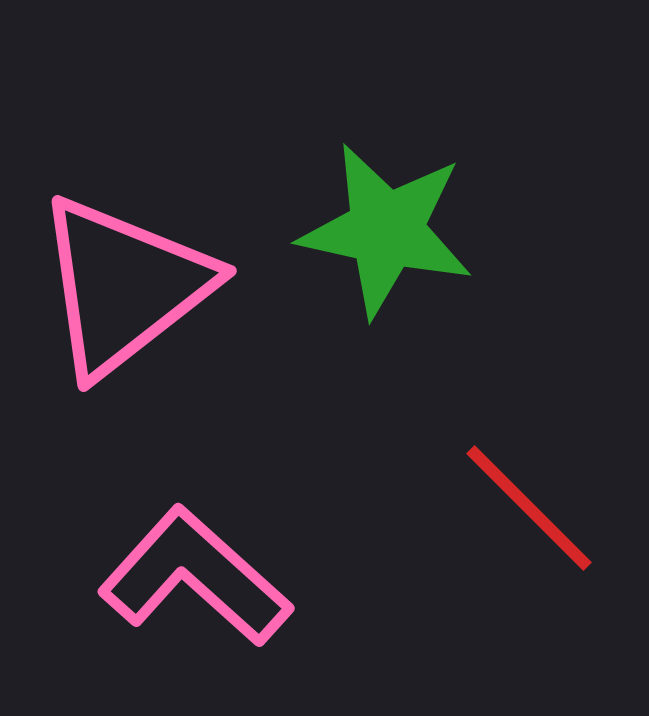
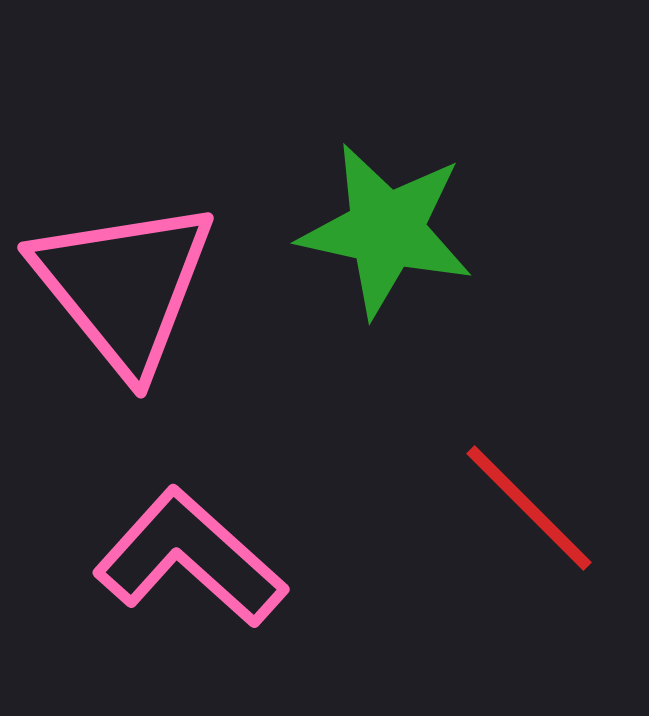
pink triangle: rotated 31 degrees counterclockwise
pink L-shape: moved 5 px left, 19 px up
